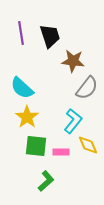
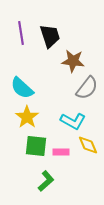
cyan L-shape: rotated 80 degrees clockwise
